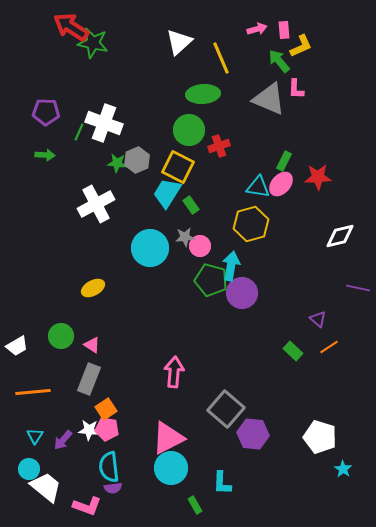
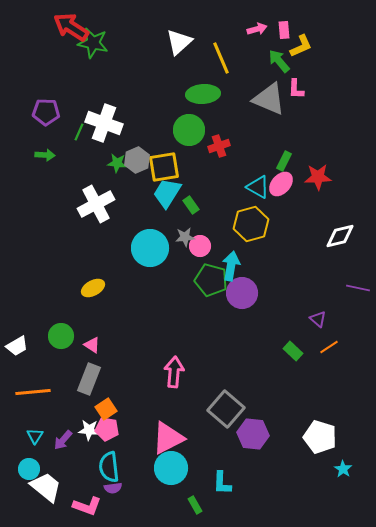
yellow square at (178, 167): moved 14 px left; rotated 36 degrees counterclockwise
cyan triangle at (258, 187): rotated 20 degrees clockwise
